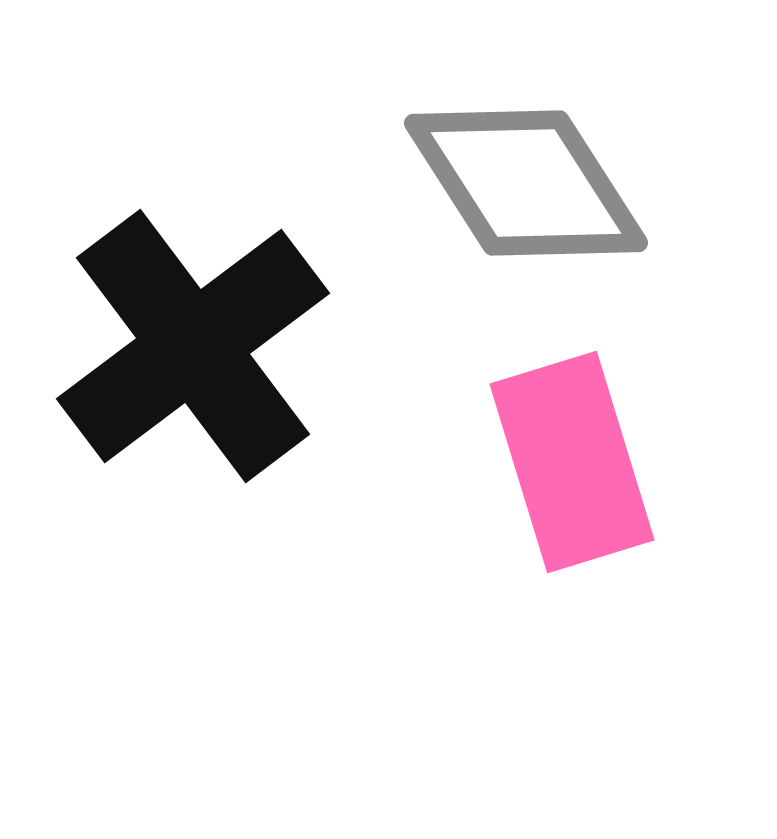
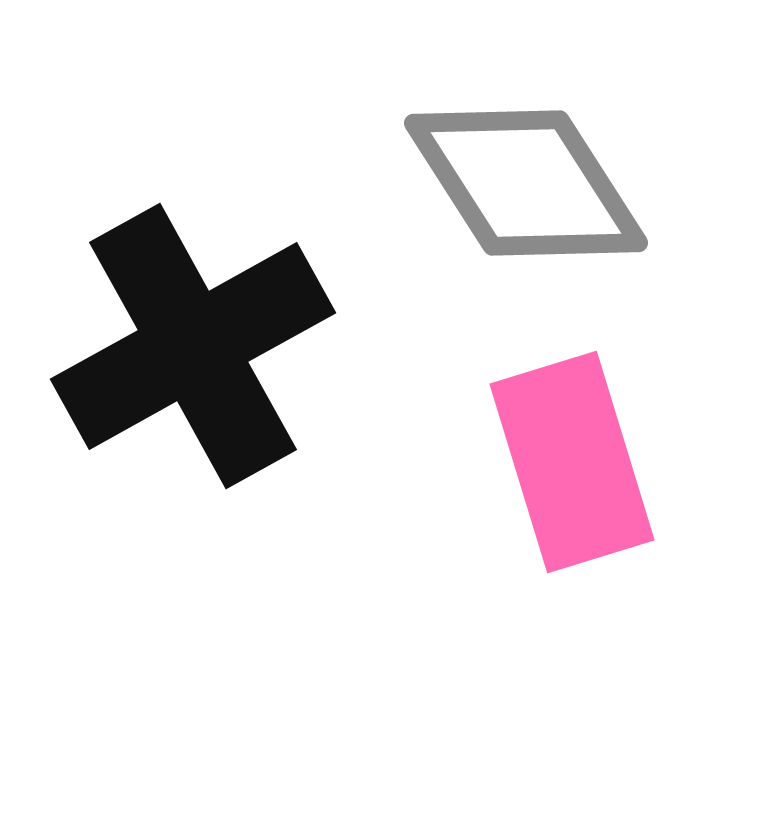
black cross: rotated 8 degrees clockwise
